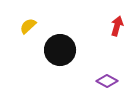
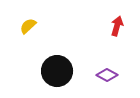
black circle: moved 3 px left, 21 px down
purple diamond: moved 6 px up
